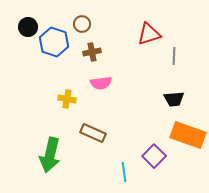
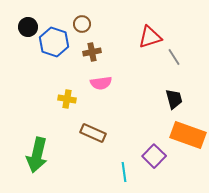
red triangle: moved 1 px right, 3 px down
gray line: moved 1 px down; rotated 36 degrees counterclockwise
black trapezoid: rotated 100 degrees counterclockwise
green arrow: moved 13 px left
